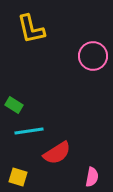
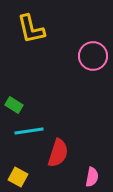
red semicircle: moved 1 px right; rotated 40 degrees counterclockwise
yellow square: rotated 12 degrees clockwise
